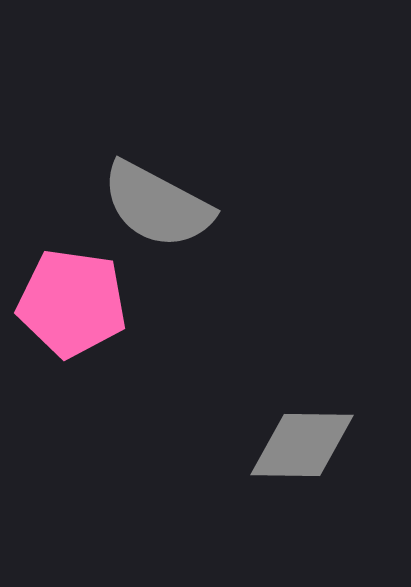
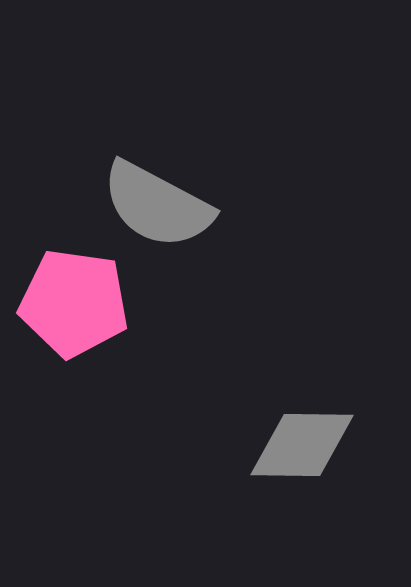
pink pentagon: moved 2 px right
